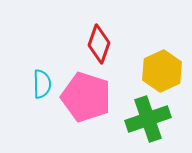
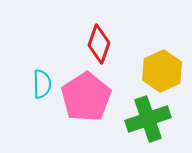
pink pentagon: rotated 21 degrees clockwise
